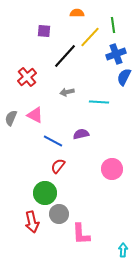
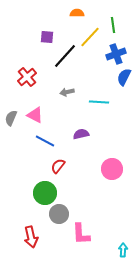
purple square: moved 3 px right, 6 px down
blue line: moved 8 px left
red arrow: moved 1 px left, 15 px down
